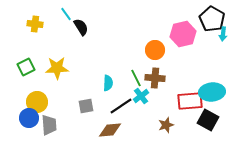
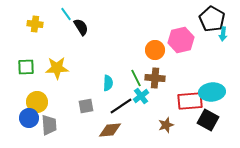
pink hexagon: moved 2 px left, 6 px down
green square: rotated 24 degrees clockwise
